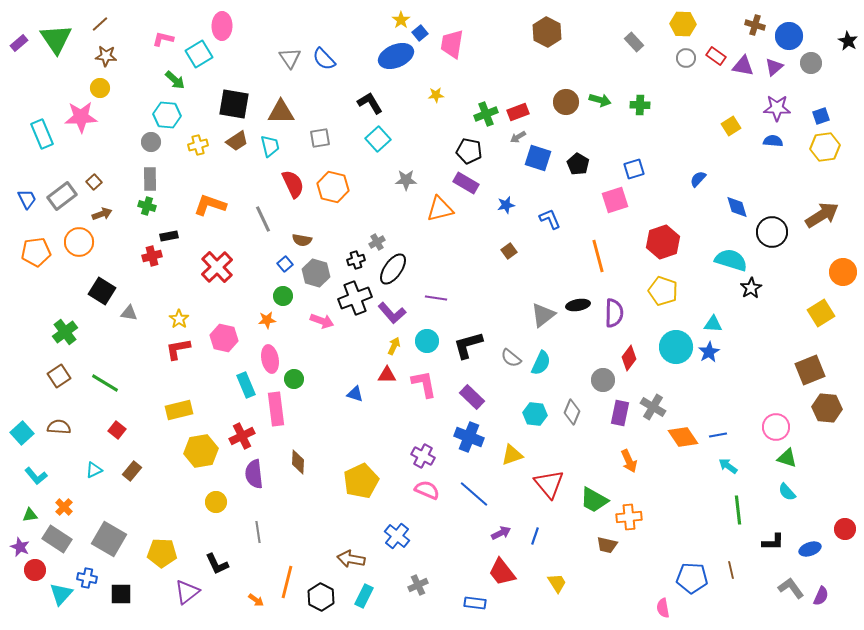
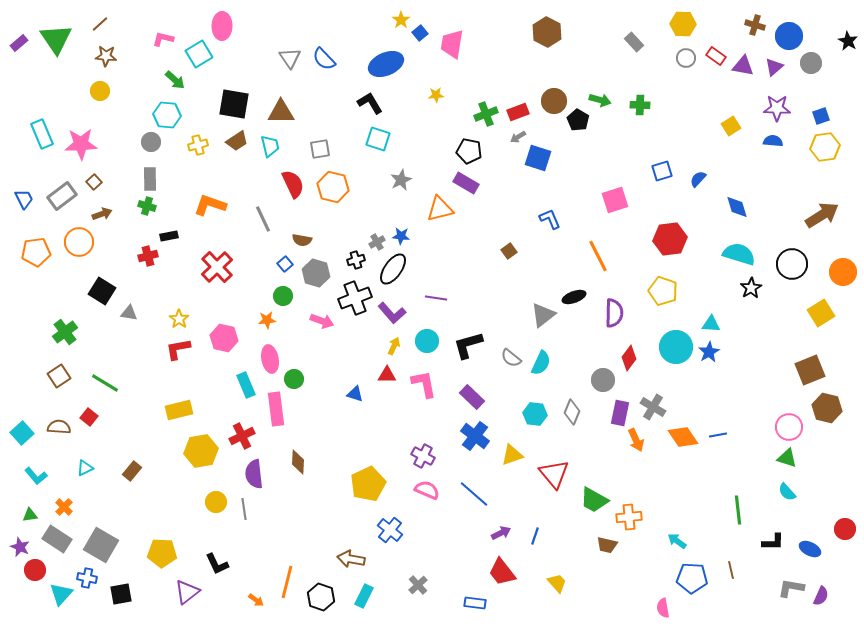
blue ellipse at (396, 56): moved 10 px left, 8 px down
yellow circle at (100, 88): moved 3 px down
brown circle at (566, 102): moved 12 px left, 1 px up
pink star at (81, 117): moved 27 px down
gray square at (320, 138): moved 11 px down
cyan square at (378, 139): rotated 30 degrees counterclockwise
black pentagon at (578, 164): moved 44 px up
blue square at (634, 169): moved 28 px right, 2 px down
gray star at (406, 180): moved 5 px left; rotated 25 degrees counterclockwise
blue trapezoid at (27, 199): moved 3 px left
blue star at (506, 205): moved 105 px left, 31 px down; rotated 18 degrees clockwise
black circle at (772, 232): moved 20 px right, 32 px down
red hexagon at (663, 242): moved 7 px right, 3 px up; rotated 12 degrees clockwise
red cross at (152, 256): moved 4 px left
orange line at (598, 256): rotated 12 degrees counterclockwise
cyan semicircle at (731, 260): moved 8 px right, 6 px up
black ellipse at (578, 305): moved 4 px left, 8 px up; rotated 10 degrees counterclockwise
cyan triangle at (713, 324): moved 2 px left
brown hexagon at (827, 408): rotated 8 degrees clockwise
pink circle at (776, 427): moved 13 px right
red square at (117, 430): moved 28 px left, 13 px up
blue cross at (469, 437): moved 6 px right, 1 px up; rotated 16 degrees clockwise
orange arrow at (629, 461): moved 7 px right, 21 px up
cyan arrow at (728, 466): moved 51 px left, 75 px down
cyan triangle at (94, 470): moved 9 px left, 2 px up
yellow pentagon at (361, 481): moved 7 px right, 3 px down
red triangle at (549, 484): moved 5 px right, 10 px up
gray line at (258, 532): moved 14 px left, 23 px up
blue cross at (397, 536): moved 7 px left, 6 px up
gray square at (109, 539): moved 8 px left, 6 px down
blue ellipse at (810, 549): rotated 45 degrees clockwise
yellow trapezoid at (557, 583): rotated 10 degrees counterclockwise
gray cross at (418, 585): rotated 18 degrees counterclockwise
gray L-shape at (791, 588): rotated 44 degrees counterclockwise
black square at (121, 594): rotated 10 degrees counterclockwise
black hexagon at (321, 597): rotated 8 degrees counterclockwise
